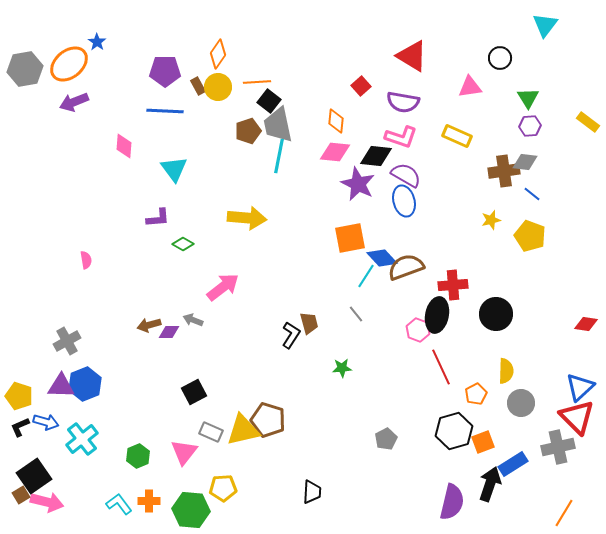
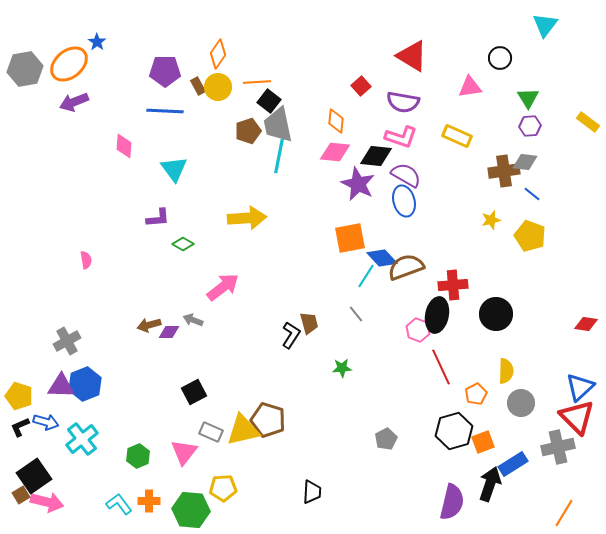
yellow arrow at (247, 218): rotated 9 degrees counterclockwise
